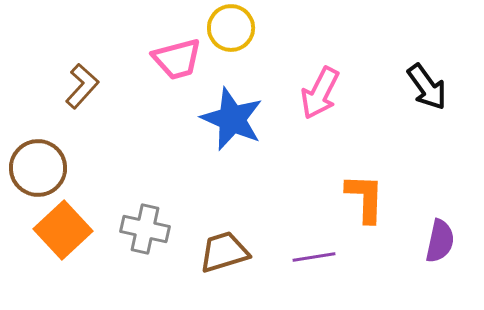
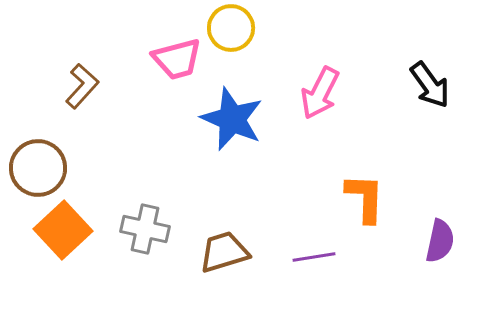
black arrow: moved 3 px right, 2 px up
